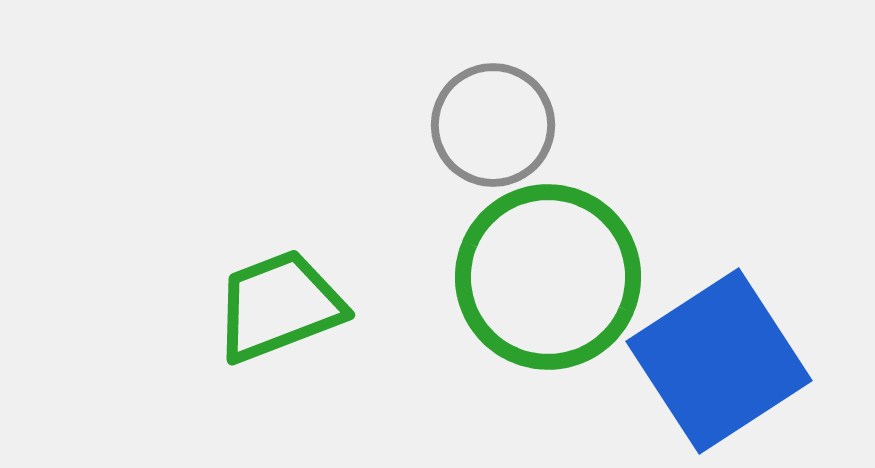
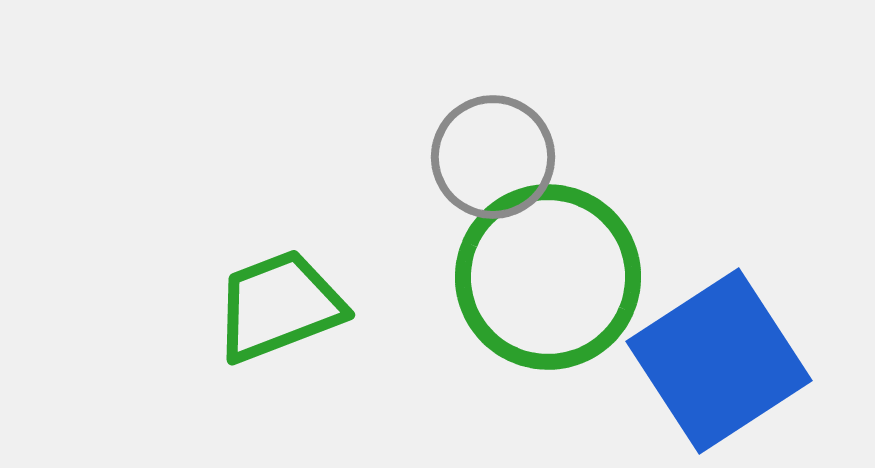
gray circle: moved 32 px down
